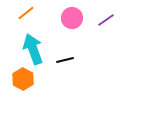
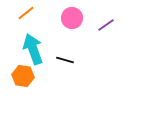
purple line: moved 5 px down
black line: rotated 30 degrees clockwise
orange hexagon: moved 3 px up; rotated 20 degrees counterclockwise
